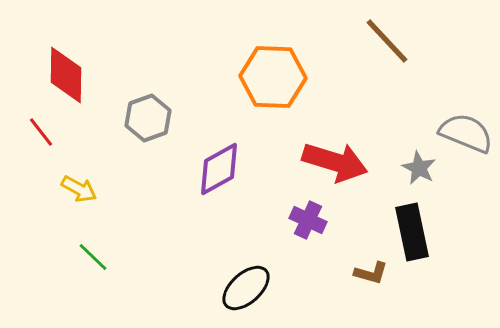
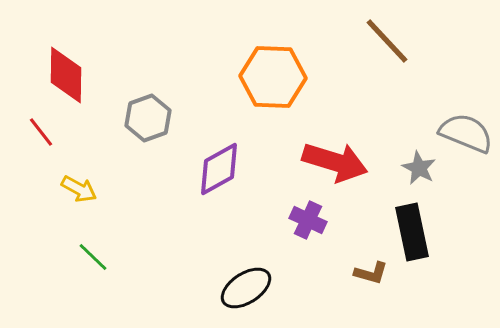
black ellipse: rotated 9 degrees clockwise
